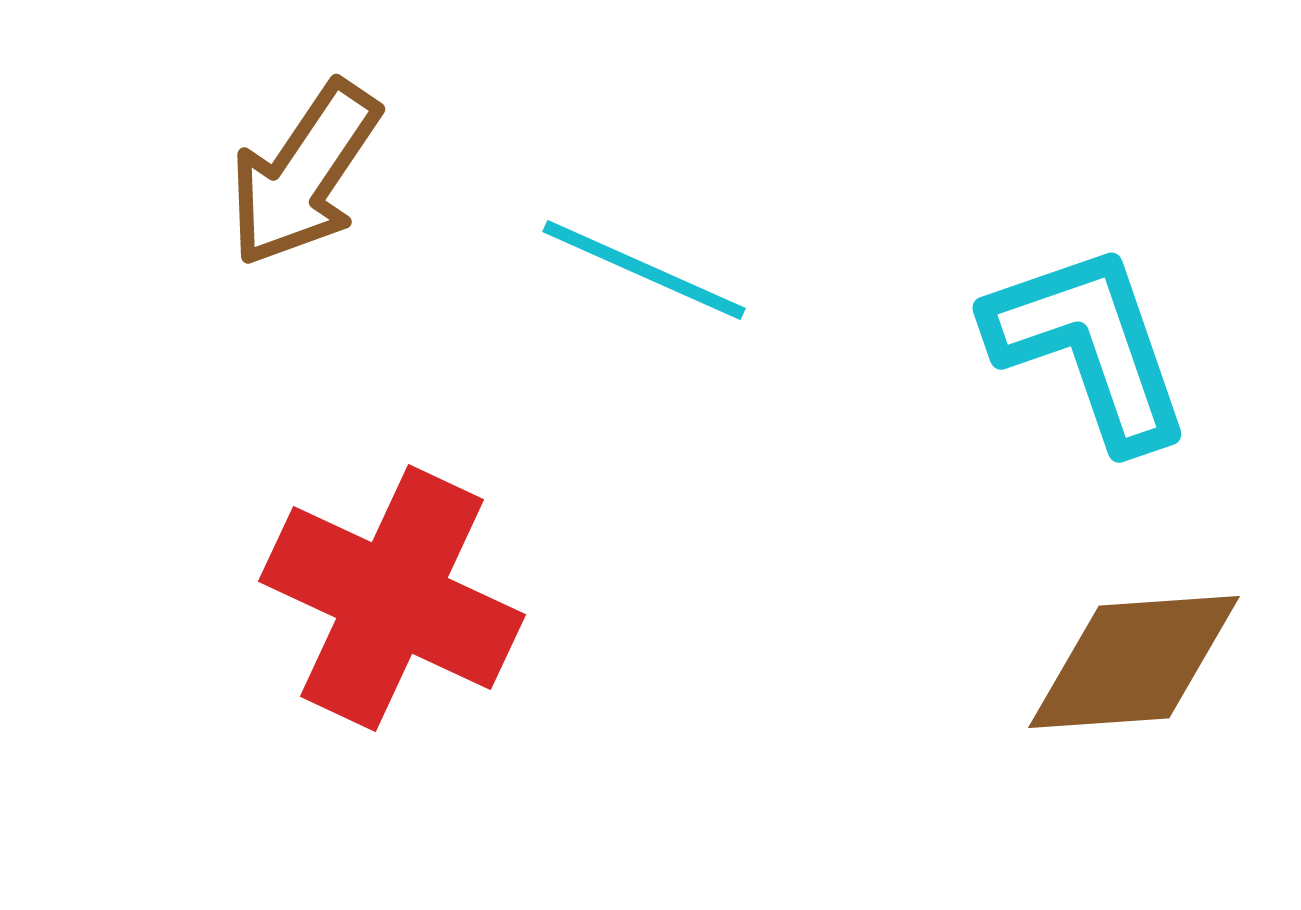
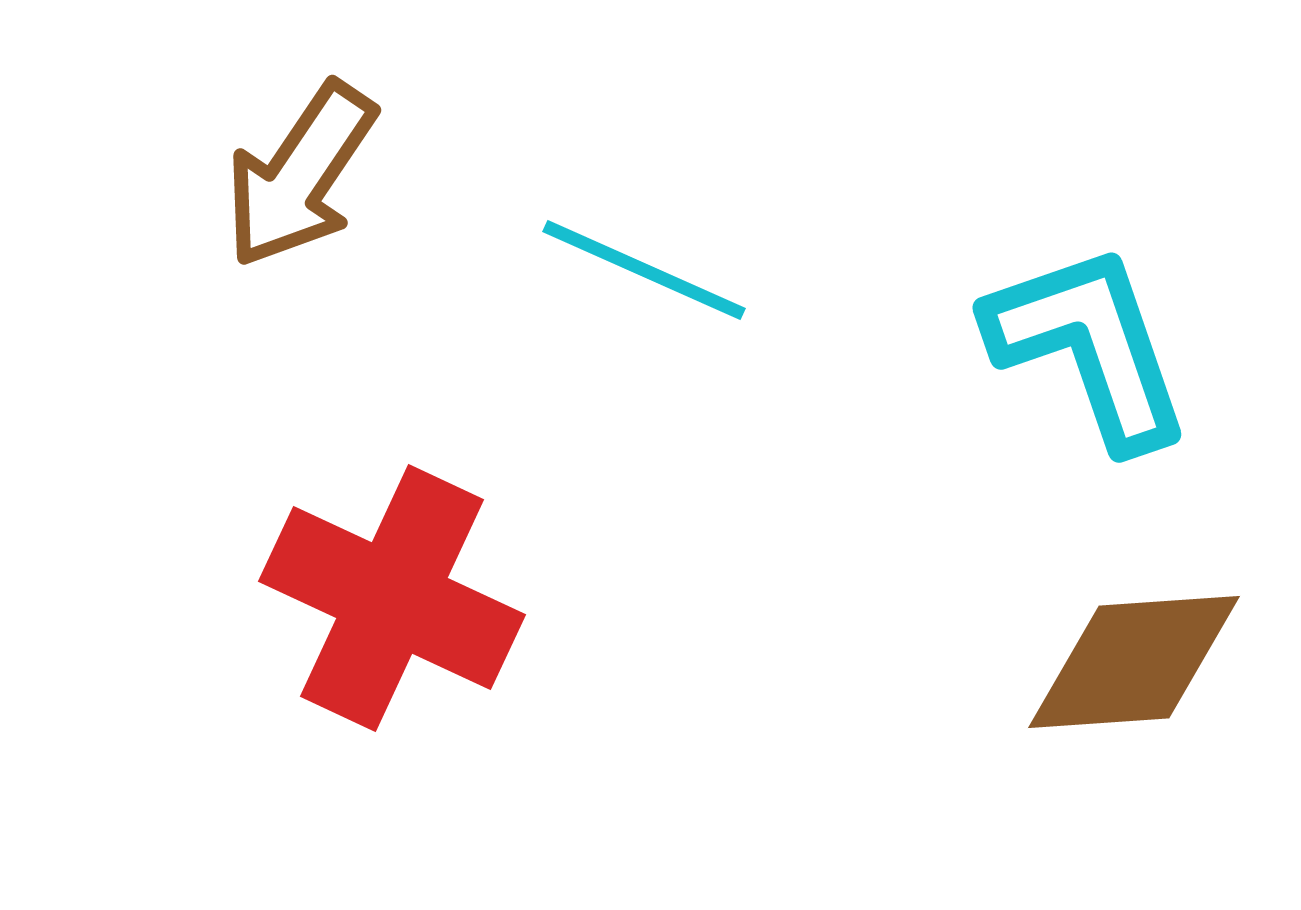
brown arrow: moved 4 px left, 1 px down
